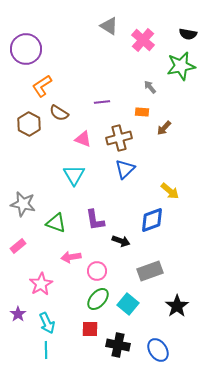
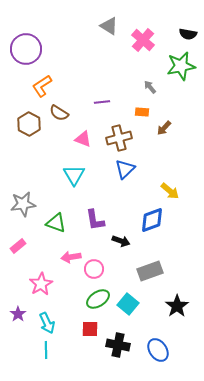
gray star: rotated 20 degrees counterclockwise
pink circle: moved 3 px left, 2 px up
green ellipse: rotated 15 degrees clockwise
